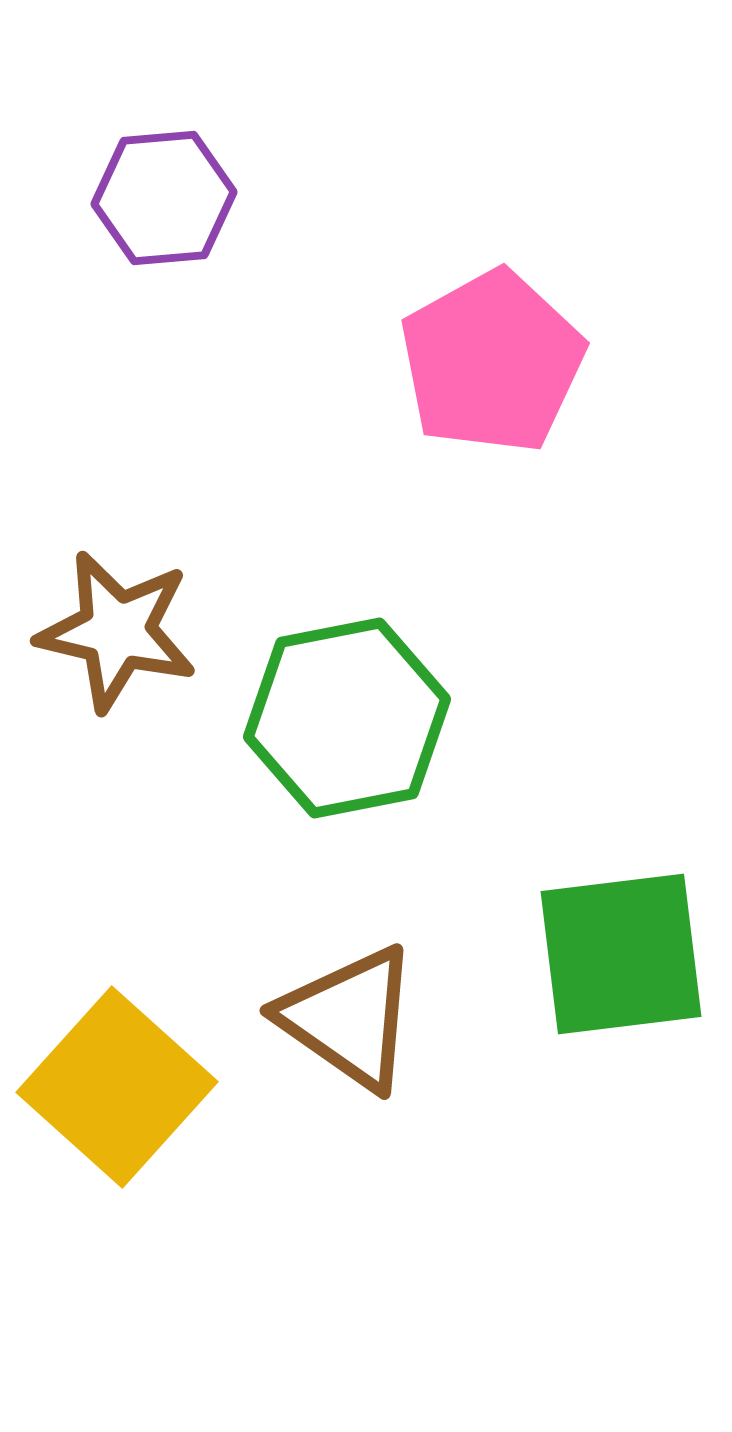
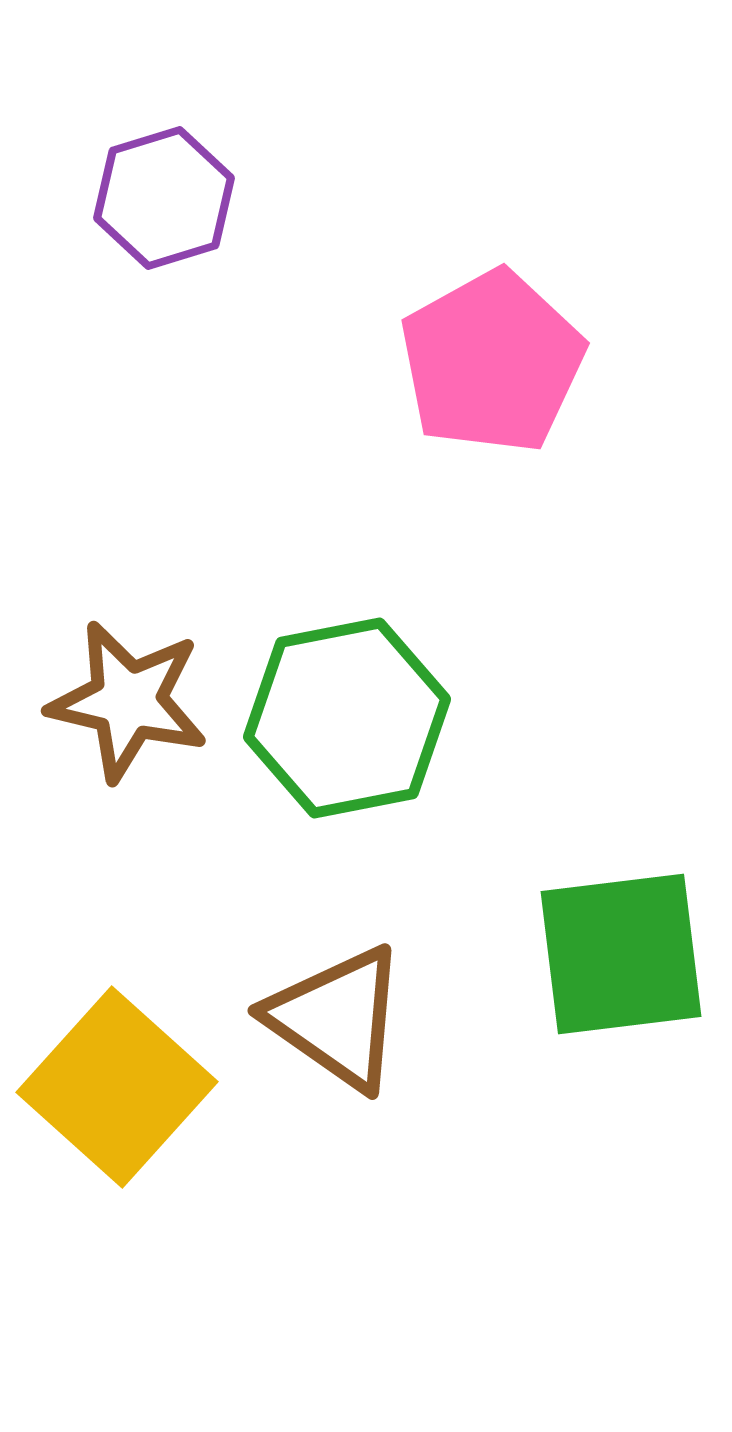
purple hexagon: rotated 12 degrees counterclockwise
brown star: moved 11 px right, 70 px down
brown triangle: moved 12 px left
